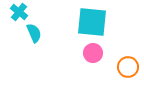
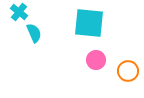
cyan square: moved 3 px left, 1 px down
pink circle: moved 3 px right, 7 px down
orange circle: moved 4 px down
